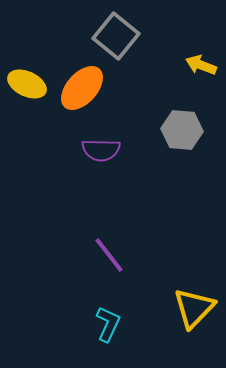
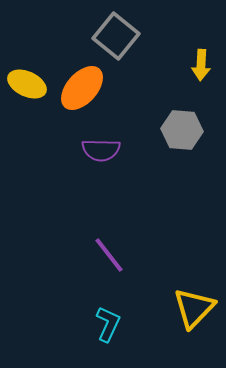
yellow arrow: rotated 108 degrees counterclockwise
